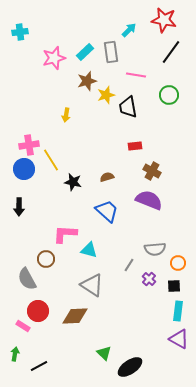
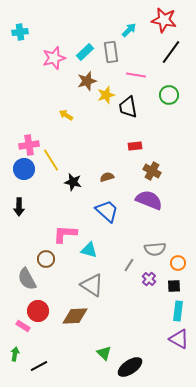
yellow arrow at (66, 115): rotated 112 degrees clockwise
